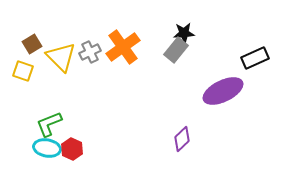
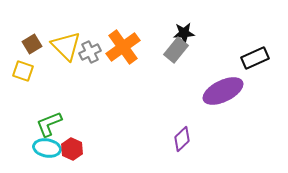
yellow triangle: moved 5 px right, 11 px up
